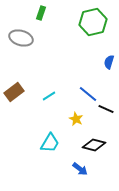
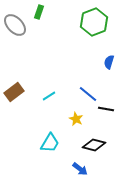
green rectangle: moved 2 px left, 1 px up
green hexagon: moved 1 px right; rotated 8 degrees counterclockwise
gray ellipse: moved 6 px left, 13 px up; rotated 30 degrees clockwise
black line: rotated 14 degrees counterclockwise
